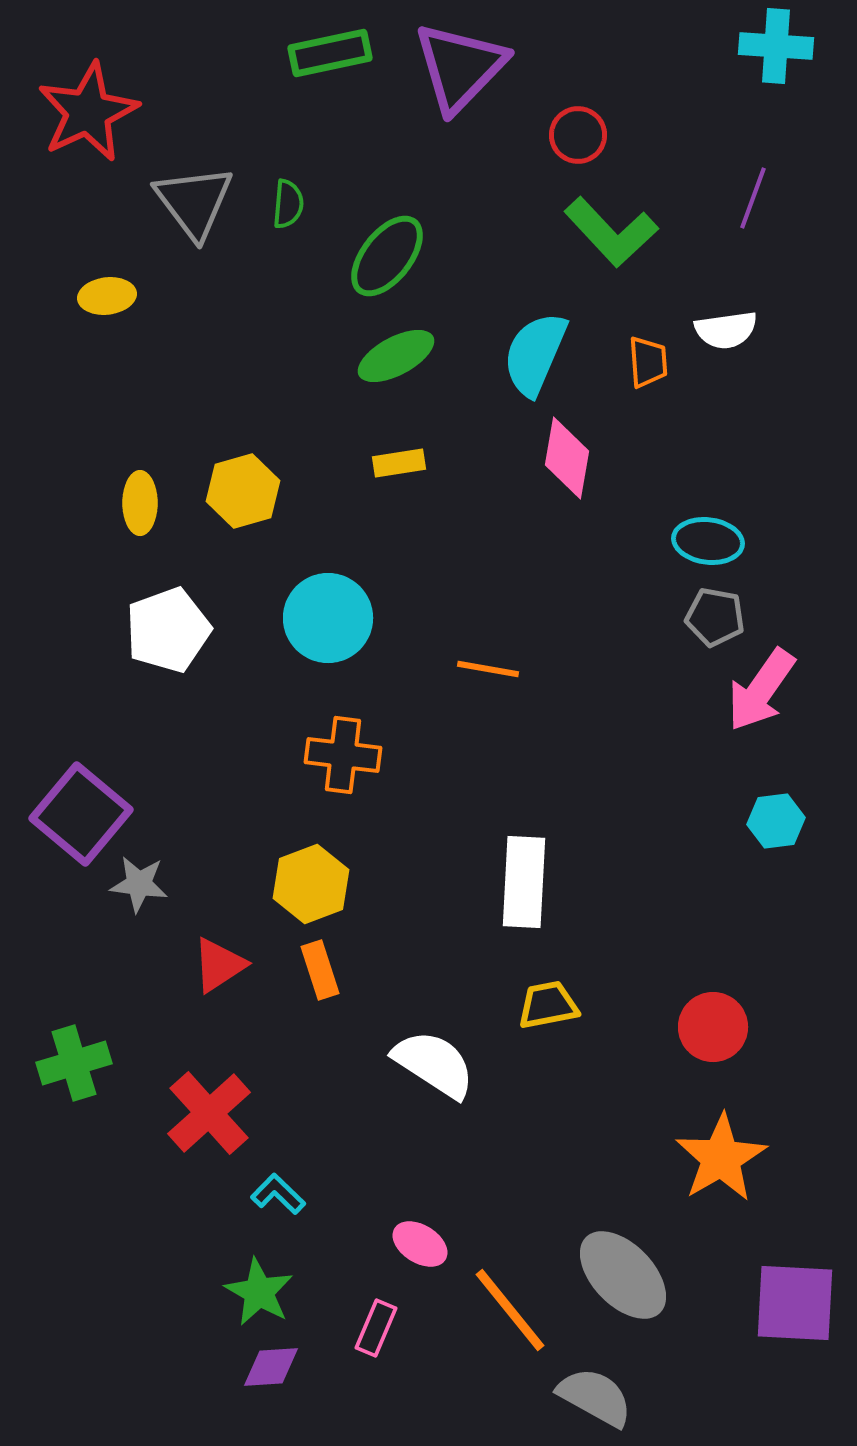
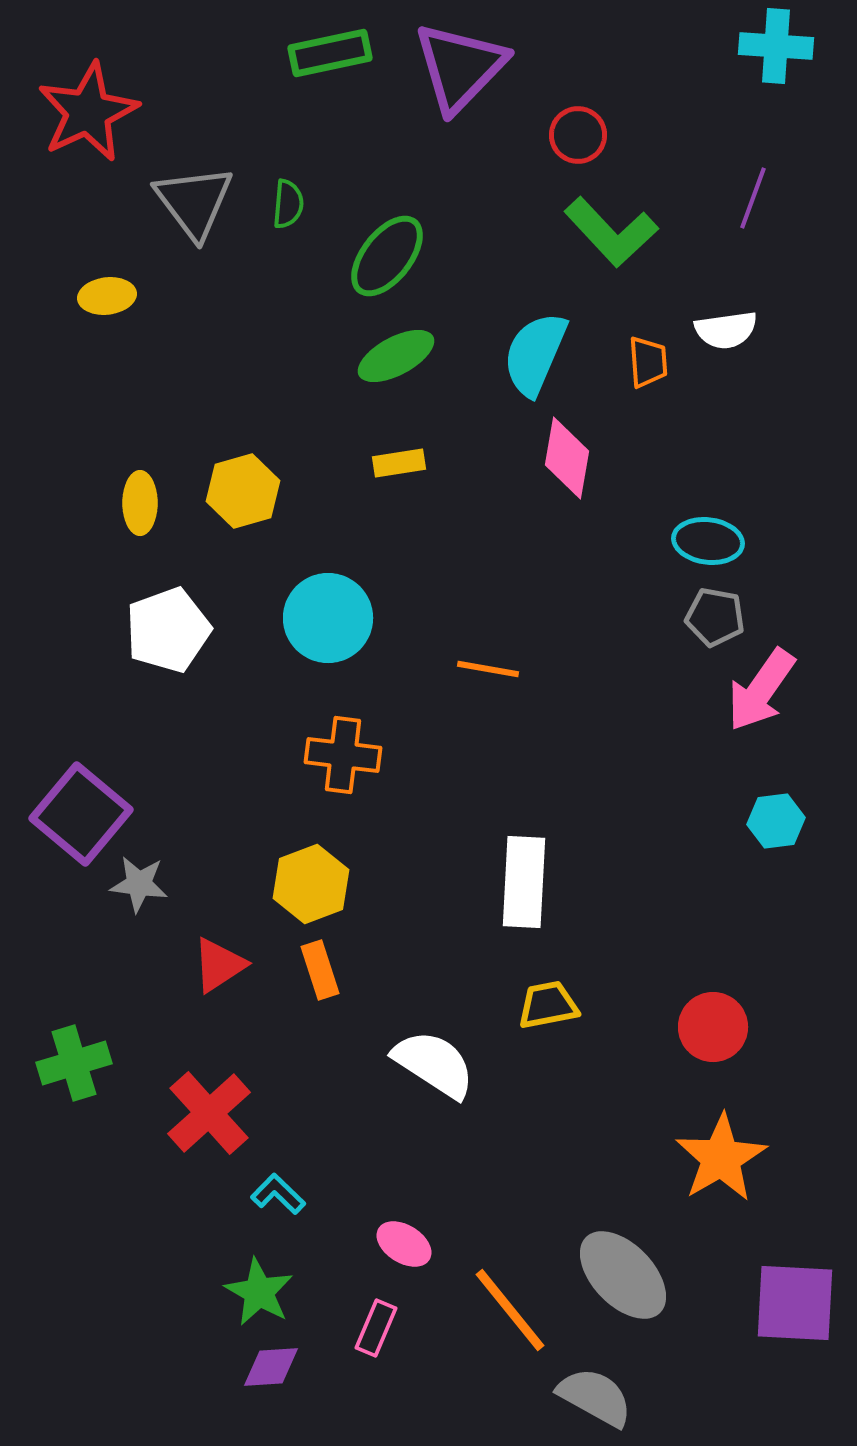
pink ellipse at (420, 1244): moved 16 px left
